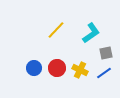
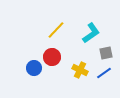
red circle: moved 5 px left, 11 px up
